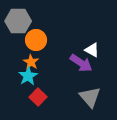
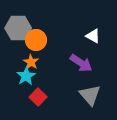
gray hexagon: moved 7 px down
white triangle: moved 1 px right, 14 px up
cyan star: moved 2 px left
gray triangle: moved 2 px up
